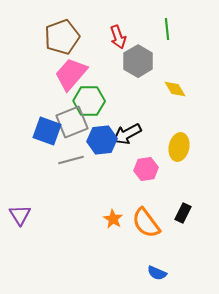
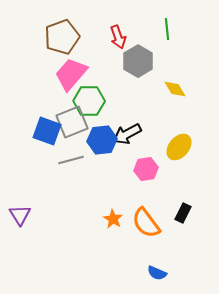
yellow ellipse: rotated 28 degrees clockwise
